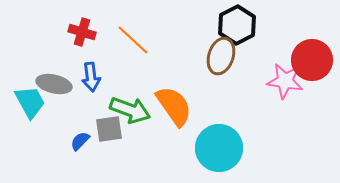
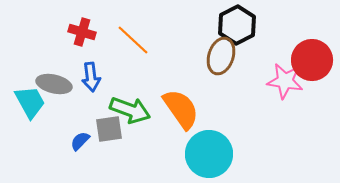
orange semicircle: moved 7 px right, 3 px down
cyan circle: moved 10 px left, 6 px down
